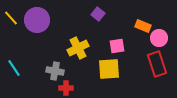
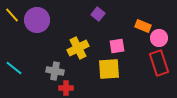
yellow line: moved 1 px right, 3 px up
red rectangle: moved 2 px right, 1 px up
cyan line: rotated 18 degrees counterclockwise
